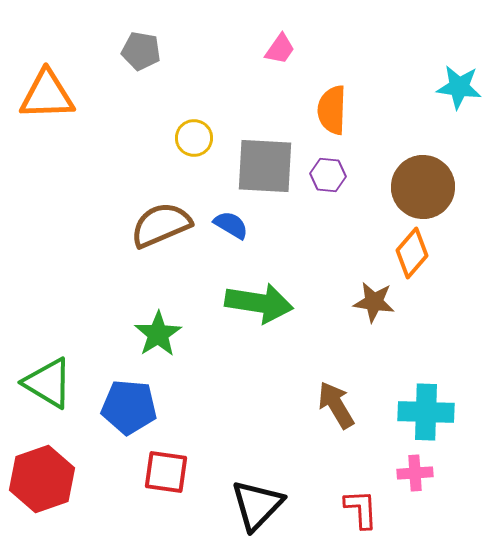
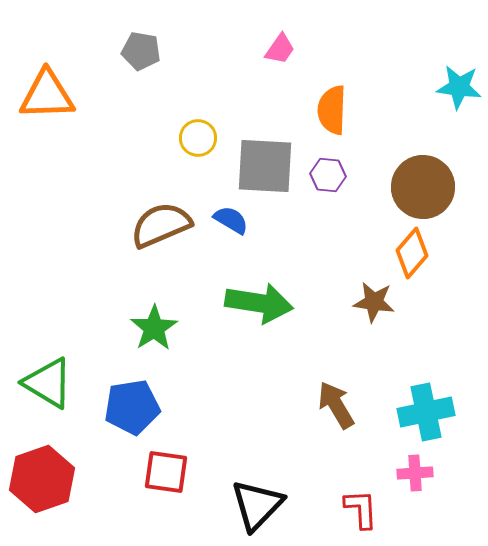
yellow circle: moved 4 px right
blue semicircle: moved 5 px up
green star: moved 4 px left, 6 px up
blue pentagon: moved 3 px right; rotated 14 degrees counterclockwise
cyan cross: rotated 14 degrees counterclockwise
